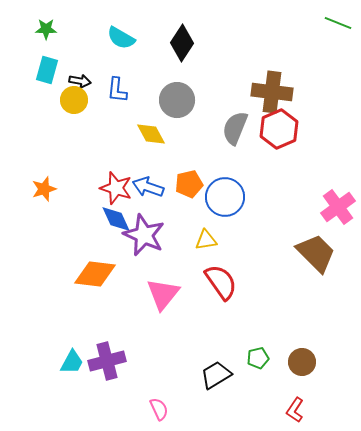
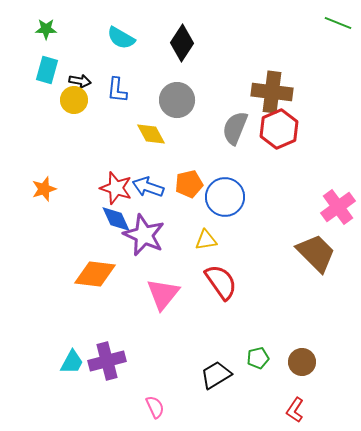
pink semicircle: moved 4 px left, 2 px up
